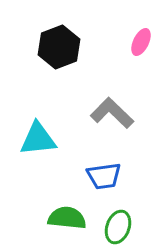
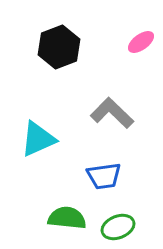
pink ellipse: rotated 28 degrees clockwise
cyan triangle: rotated 18 degrees counterclockwise
green ellipse: rotated 48 degrees clockwise
